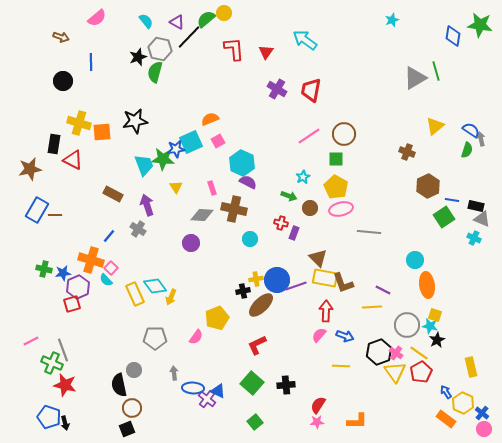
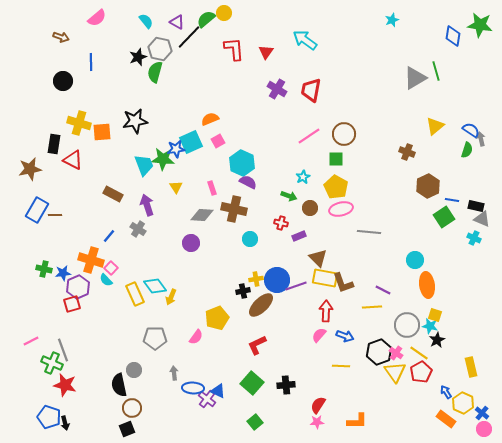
purple rectangle at (294, 233): moved 5 px right, 3 px down; rotated 48 degrees clockwise
